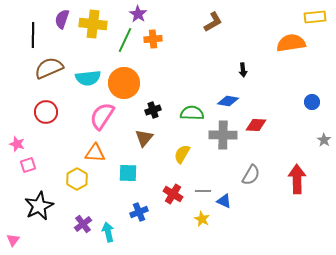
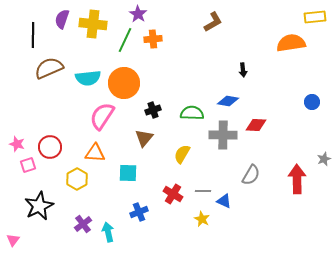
red circle: moved 4 px right, 35 px down
gray star: moved 19 px down; rotated 16 degrees clockwise
